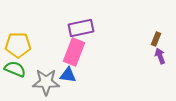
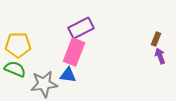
purple rectangle: rotated 15 degrees counterclockwise
gray star: moved 2 px left, 2 px down; rotated 8 degrees counterclockwise
